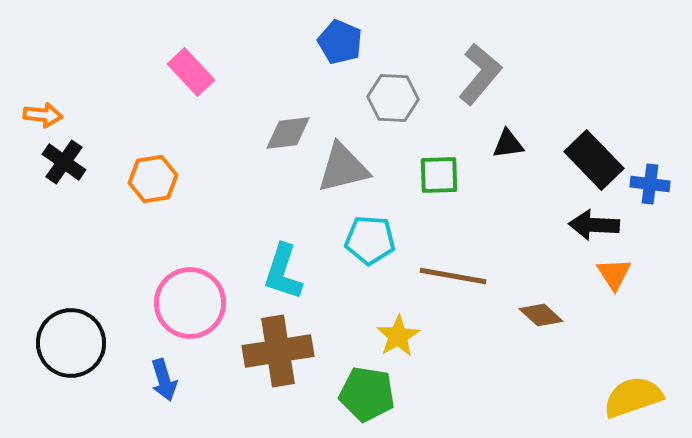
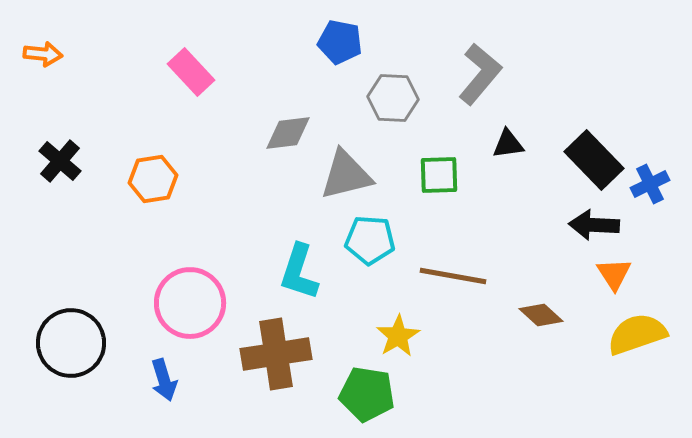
blue pentagon: rotated 12 degrees counterclockwise
orange arrow: moved 61 px up
black cross: moved 4 px left, 1 px up; rotated 6 degrees clockwise
gray triangle: moved 3 px right, 7 px down
blue cross: rotated 33 degrees counterclockwise
cyan L-shape: moved 16 px right
brown cross: moved 2 px left, 3 px down
yellow semicircle: moved 4 px right, 63 px up
